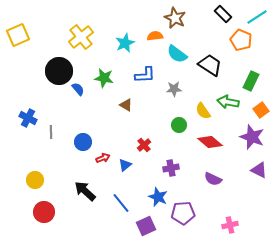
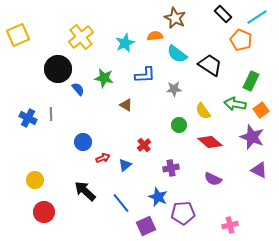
black circle: moved 1 px left, 2 px up
green arrow: moved 7 px right, 2 px down
gray line: moved 18 px up
